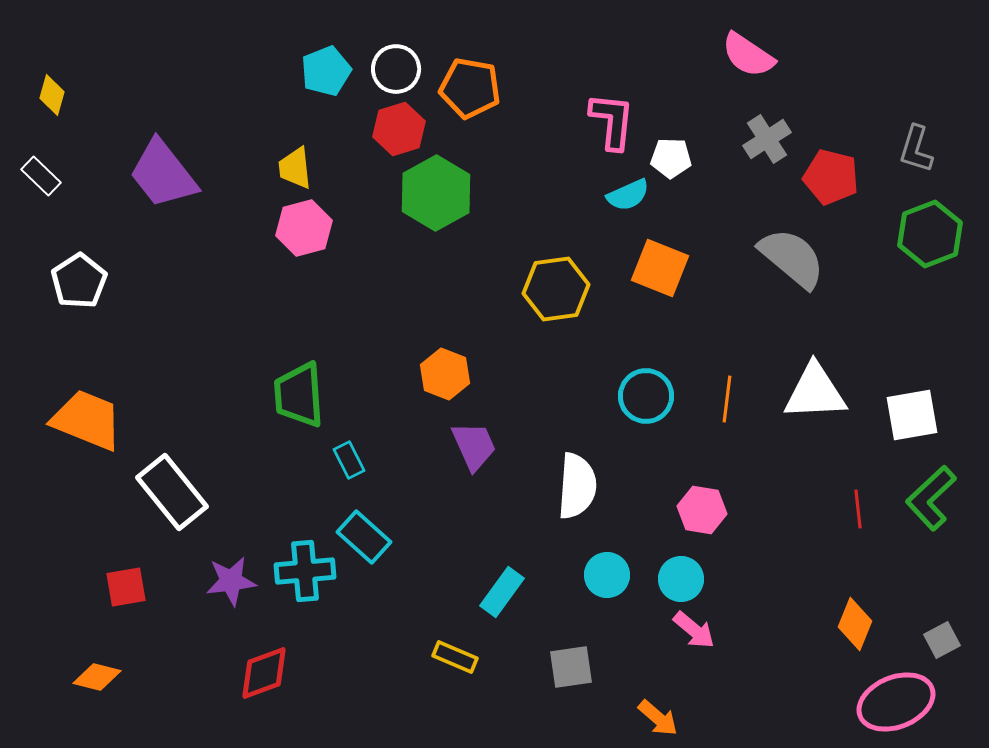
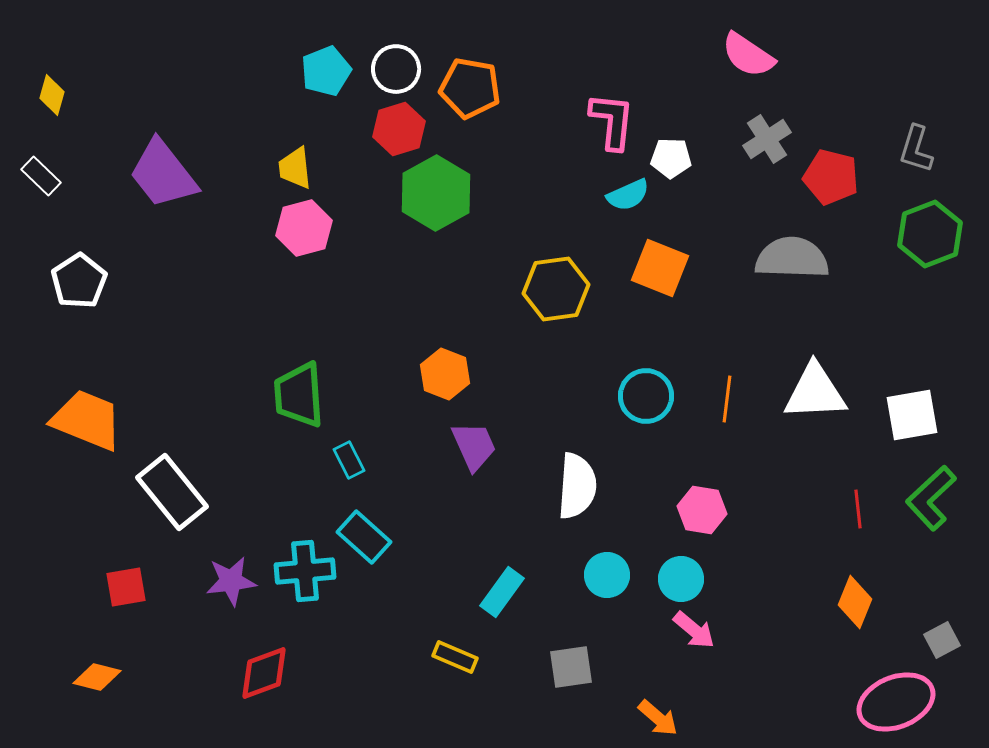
gray semicircle at (792, 258): rotated 38 degrees counterclockwise
orange diamond at (855, 624): moved 22 px up
